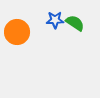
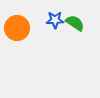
orange circle: moved 4 px up
